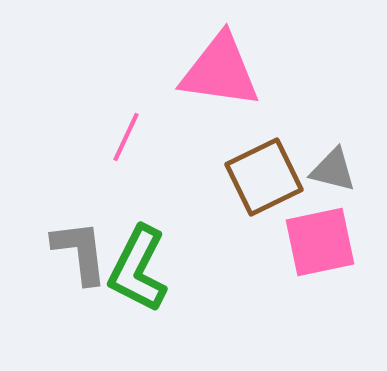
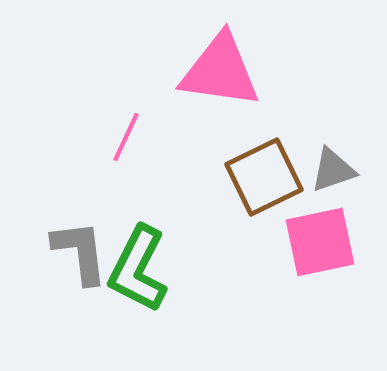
gray triangle: rotated 33 degrees counterclockwise
